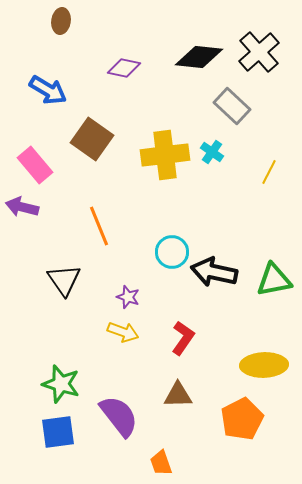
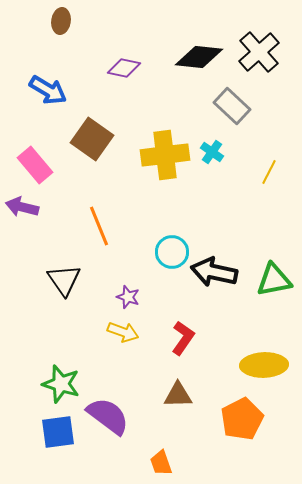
purple semicircle: moved 11 px left; rotated 15 degrees counterclockwise
